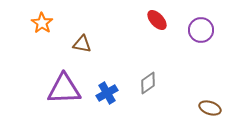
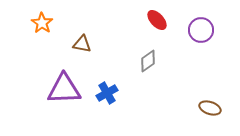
gray diamond: moved 22 px up
